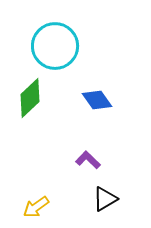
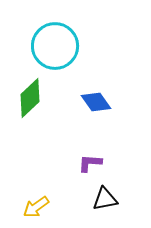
blue diamond: moved 1 px left, 2 px down
purple L-shape: moved 2 px right, 3 px down; rotated 40 degrees counterclockwise
black triangle: rotated 20 degrees clockwise
